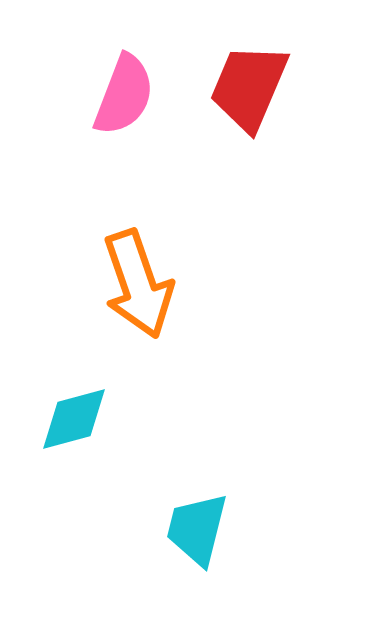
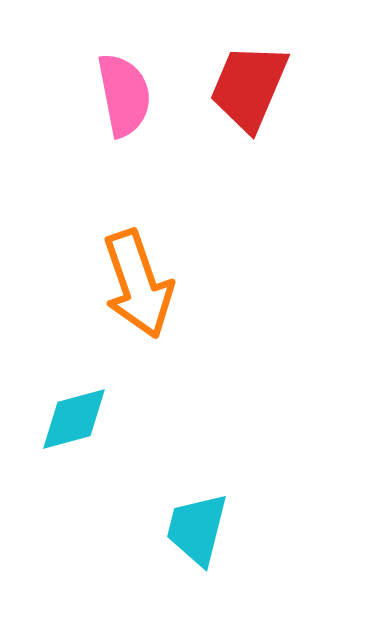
pink semicircle: rotated 32 degrees counterclockwise
